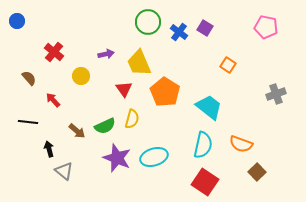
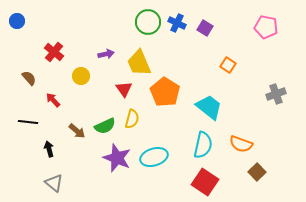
blue cross: moved 2 px left, 9 px up; rotated 12 degrees counterclockwise
gray triangle: moved 10 px left, 12 px down
